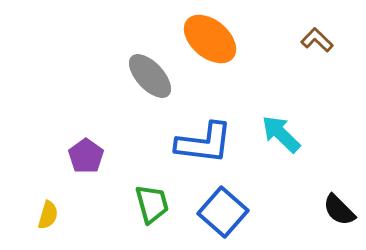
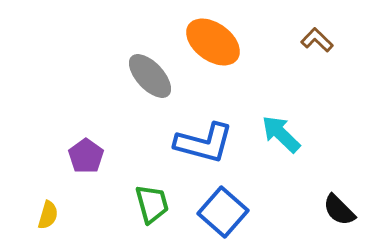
orange ellipse: moved 3 px right, 3 px down; rotated 4 degrees counterclockwise
blue L-shape: rotated 8 degrees clockwise
